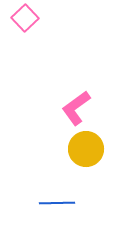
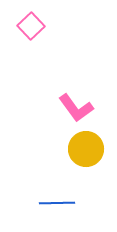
pink square: moved 6 px right, 8 px down
pink L-shape: rotated 90 degrees counterclockwise
